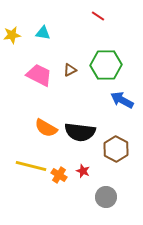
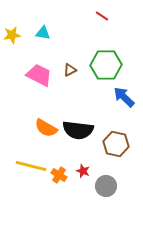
red line: moved 4 px right
blue arrow: moved 2 px right, 3 px up; rotated 15 degrees clockwise
black semicircle: moved 2 px left, 2 px up
brown hexagon: moved 5 px up; rotated 15 degrees counterclockwise
gray circle: moved 11 px up
